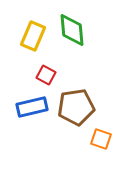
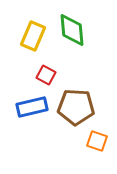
brown pentagon: rotated 12 degrees clockwise
orange square: moved 4 px left, 2 px down
